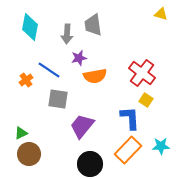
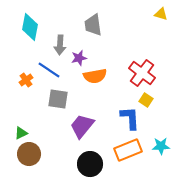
gray arrow: moved 7 px left, 11 px down
orange rectangle: rotated 24 degrees clockwise
